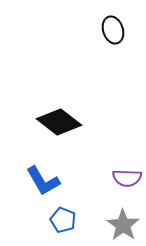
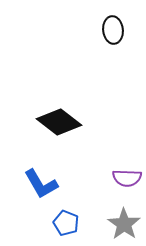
black ellipse: rotated 12 degrees clockwise
blue L-shape: moved 2 px left, 3 px down
blue pentagon: moved 3 px right, 3 px down
gray star: moved 1 px right, 1 px up
